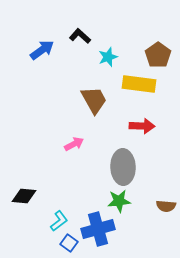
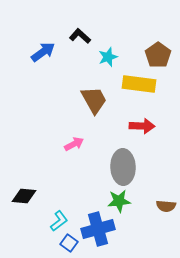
blue arrow: moved 1 px right, 2 px down
